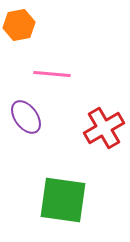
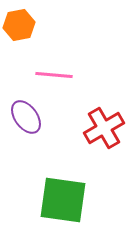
pink line: moved 2 px right, 1 px down
